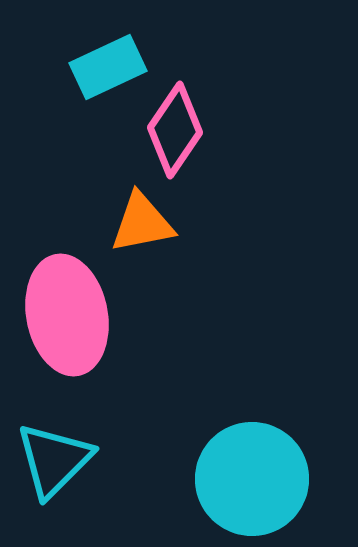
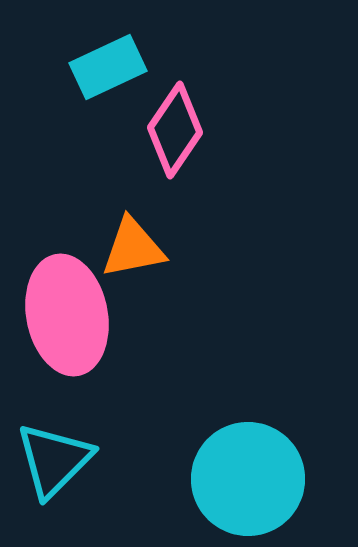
orange triangle: moved 9 px left, 25 px down
cyan circle: moved 4 px left
